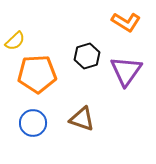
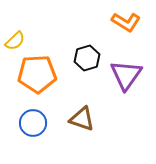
black hexagon: moved 2 px down
purple triangle: moved 4 px down
